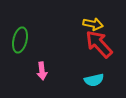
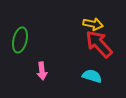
cyan semicircle: moved 2 px left, 4 px up; rotated 150 degrees counterclockwise
